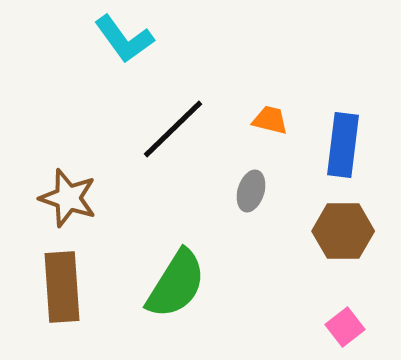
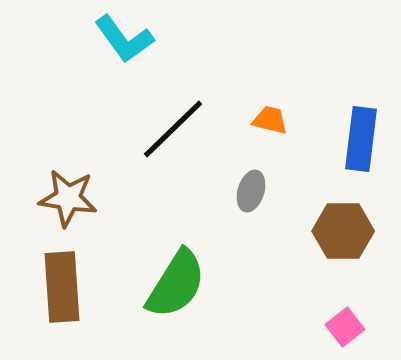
blue rectangle: moved 18 px right, 6 px up
brown star: rotated 10 degrees counterclockwise
